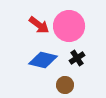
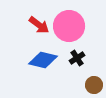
brown circle: moved 29 px right
